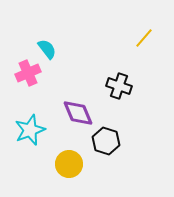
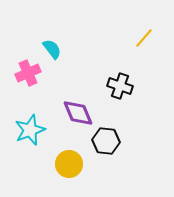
cyan semicircle: moved 5 px right
black cross: moved 1 px right
black hexagon: rotated 12 degrees counterclockwise
